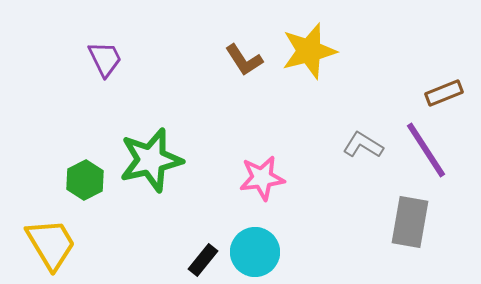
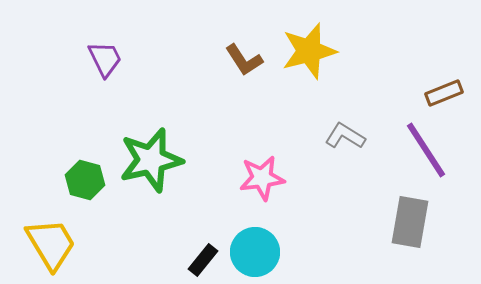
gray L-shape: moved 18 px left, 9 px up
green hexagon: rotated 18 degrees counterclockwise
